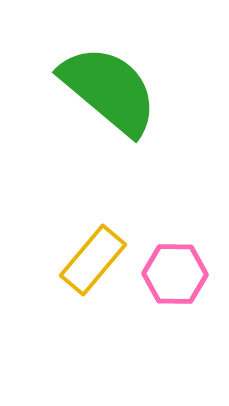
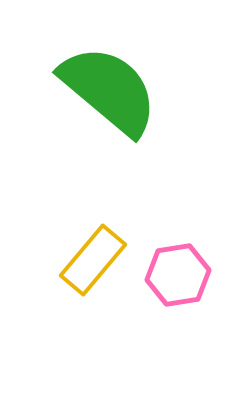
pink hexagon: moved 3 px right, 1 px down; rotated 10 degrees counterclockwise
